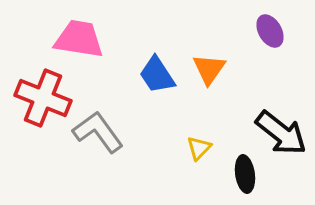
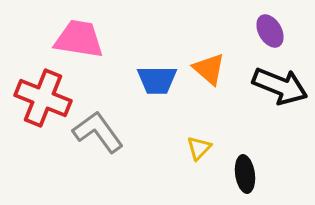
orange triangle: rotated 24 degrees counterclockwise
blue trapezoid: moved 5 px down; rotated 57 degrees counterclockwise
black arrow: moved 1 px left, 47 px up; rotated 16 degrees counterclockwise
